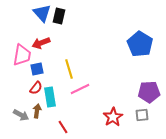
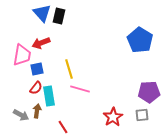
blue pentagon: moved 4 px up
pink line: rotated 42 degrees clockwise
cyan rectangle: moved 1 px left, 1 px up
